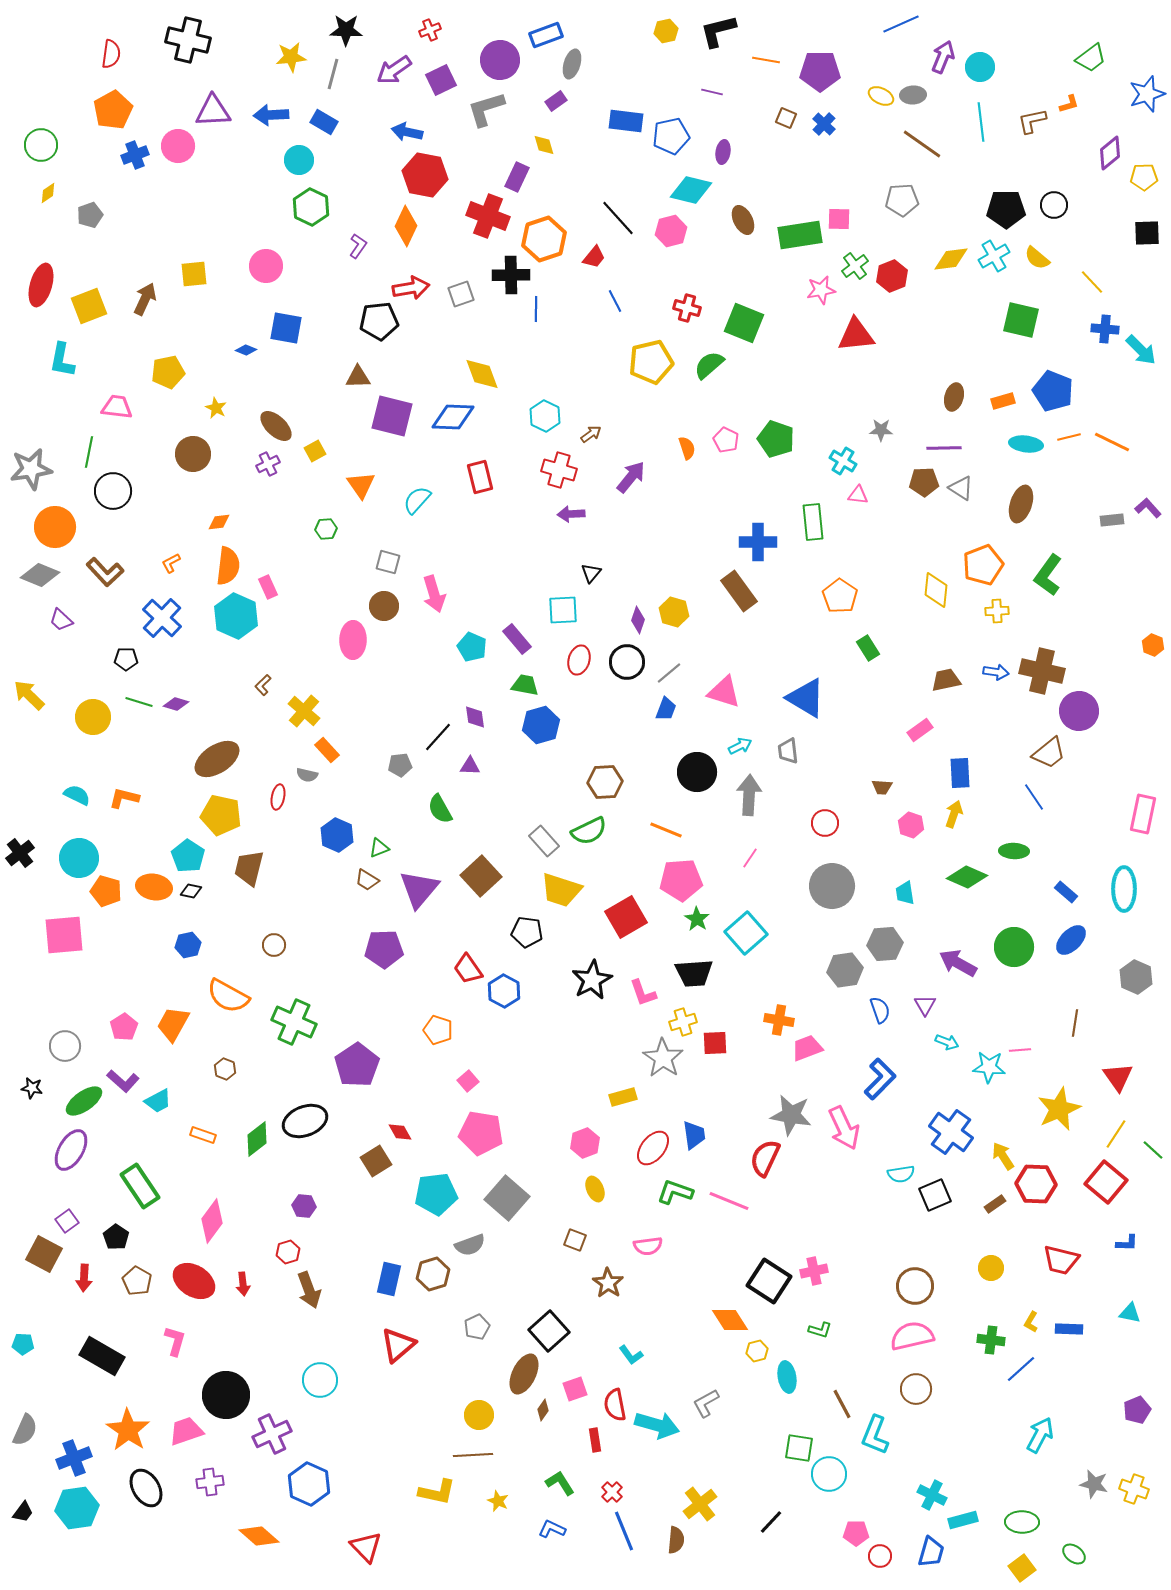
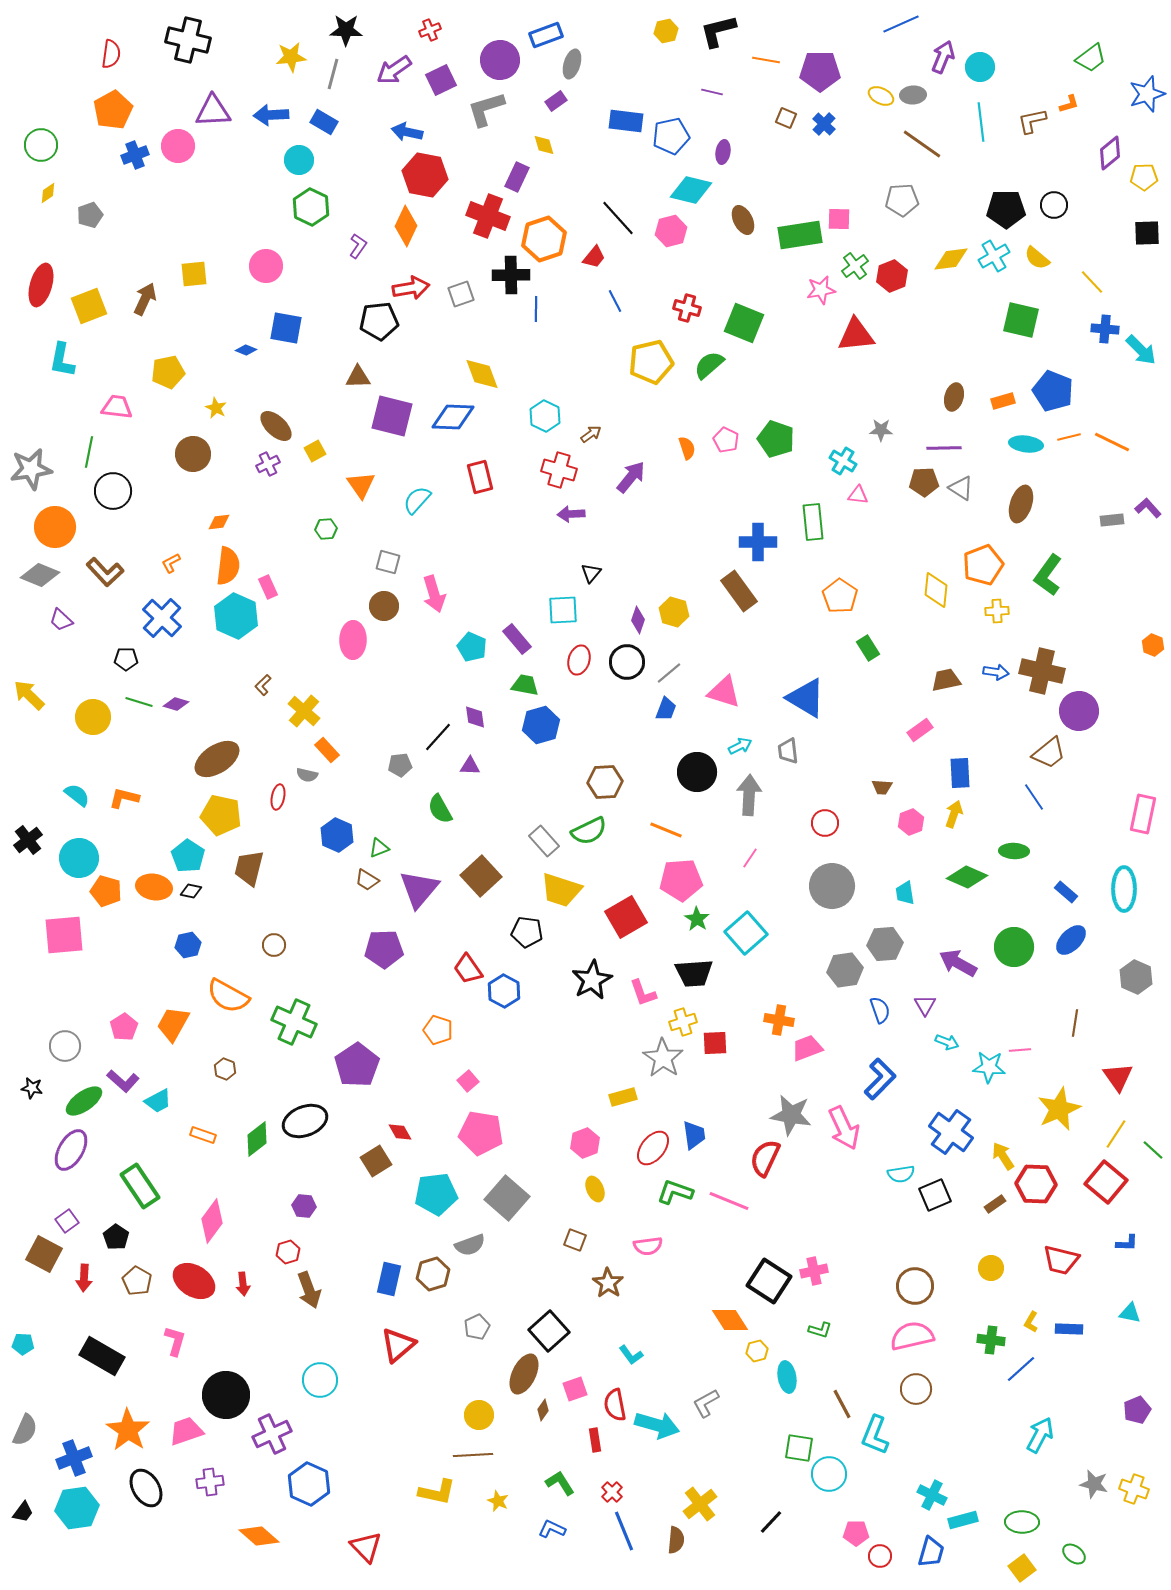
cyan semicircle at (77, 795): rotated 12 degrees clockwise
pink hexagon at (911, 825): moved 3 px up; rotated 20 degrees clockwise
black cross at (20, 853): moved 8 px right, 13 px up
